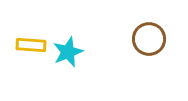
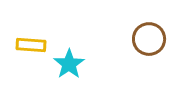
cyan star: moved 1 px right, 12 px down; rotated 12 degrees counterclockwise
